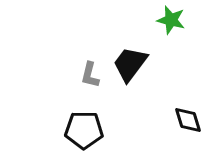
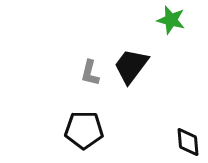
black trapezoid: moved 1 px right, 2 px down
gray L-shape: moved 2 px up
black diamond: moved 22 px down; rotated 12 degrees clockwise
